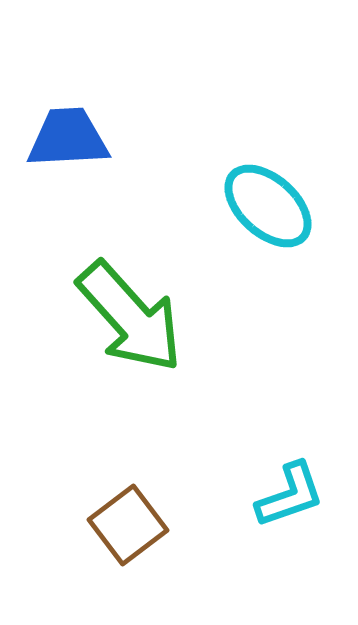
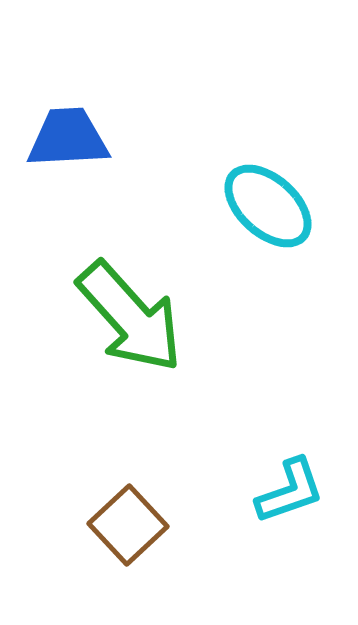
cyan L-shape: moved 4 px up
brown square: rotated 6 degrees counterclockwise
